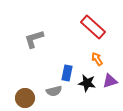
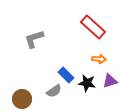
orange arrow: moved 2 px right; rotated 128 degrees clockwise
blue rectangle: moved 1 px left, 2 px down; rotated 56 degrees counterclockwise
gray semicircle: rotated 21 degrees counterclockwise
brown circle: moved 3 px left, 1 px down
